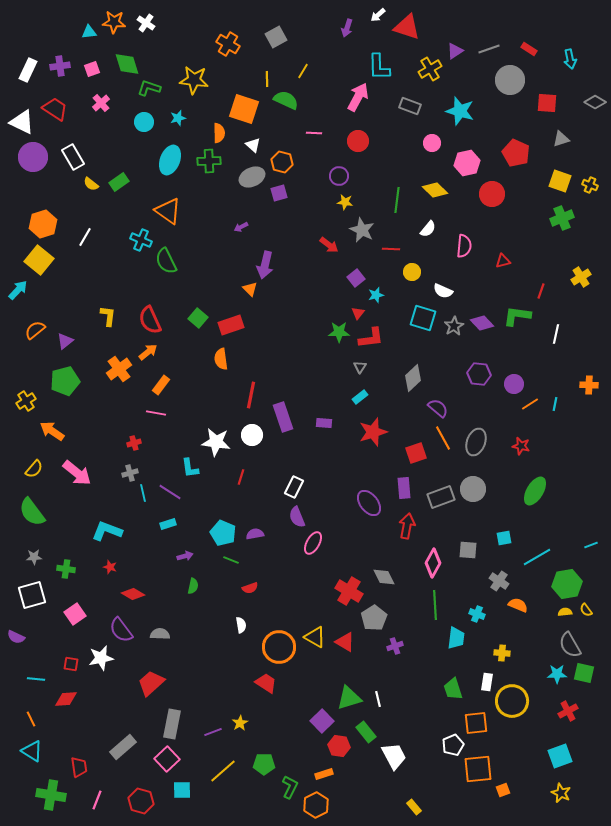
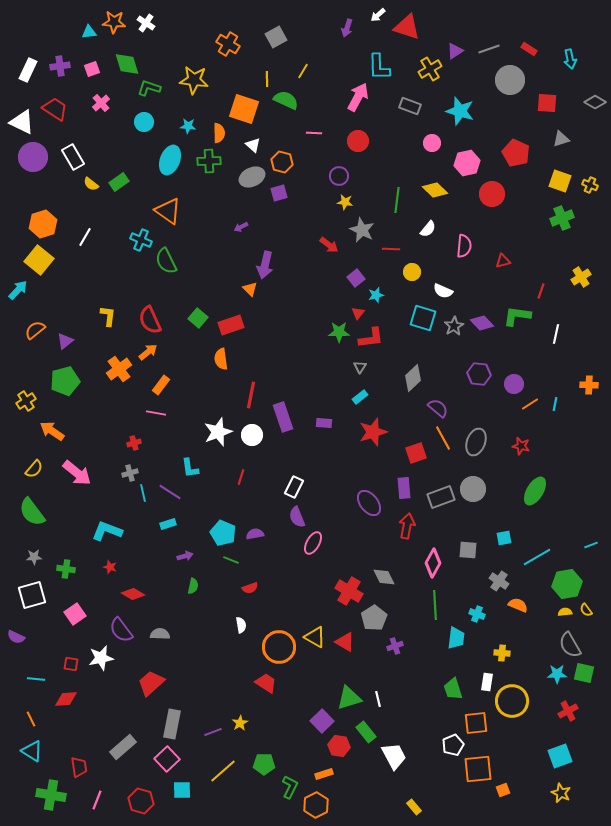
cyan star at (178, 118): moved 10 px right, 8 px down; rotated 21 degrees clockwise
white star at (216, 442): moved 2 px right, 10 px up; rotated 28 degrees counterclockwise
